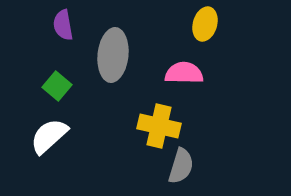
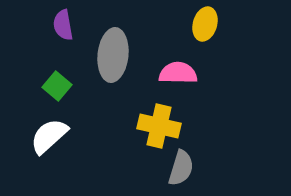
pink semicircle: moved 6 px left
gray semicircle: moved 2 px down
